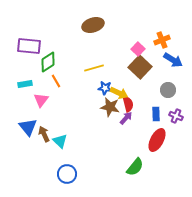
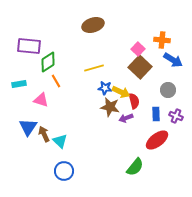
orange cross: rotated 28 degrees clockwise
cyan rectangle: moved 6 px left
yellow arrow: moved 2 px right, 1 px up
pink triangle: rotated 49 degrees counterclockwise
red semicircle: moved 6 px right, 3 px up
purple arrow: rotated 152 degrees counterclockwise
blue triangle: rotated 12 degrees clockwise
red ellipse: rotated 25 degrees clockwise
blue circle: moved 3 px left, 3 px up
